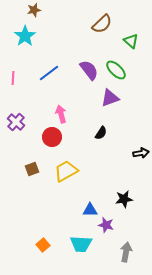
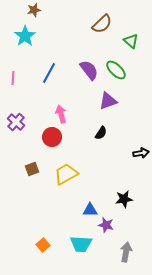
blue line: rotated 25 degrees counterclockwise
purple triangle: moved 2 px left, 3 px down
yellow trapezoid: moved 3 px down
